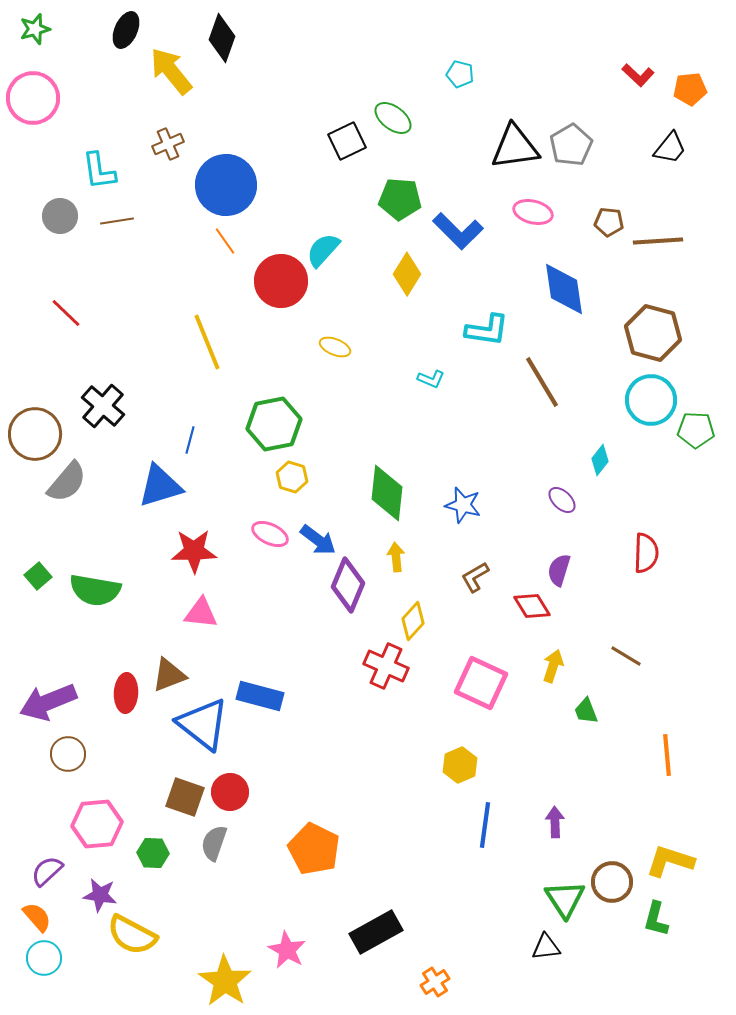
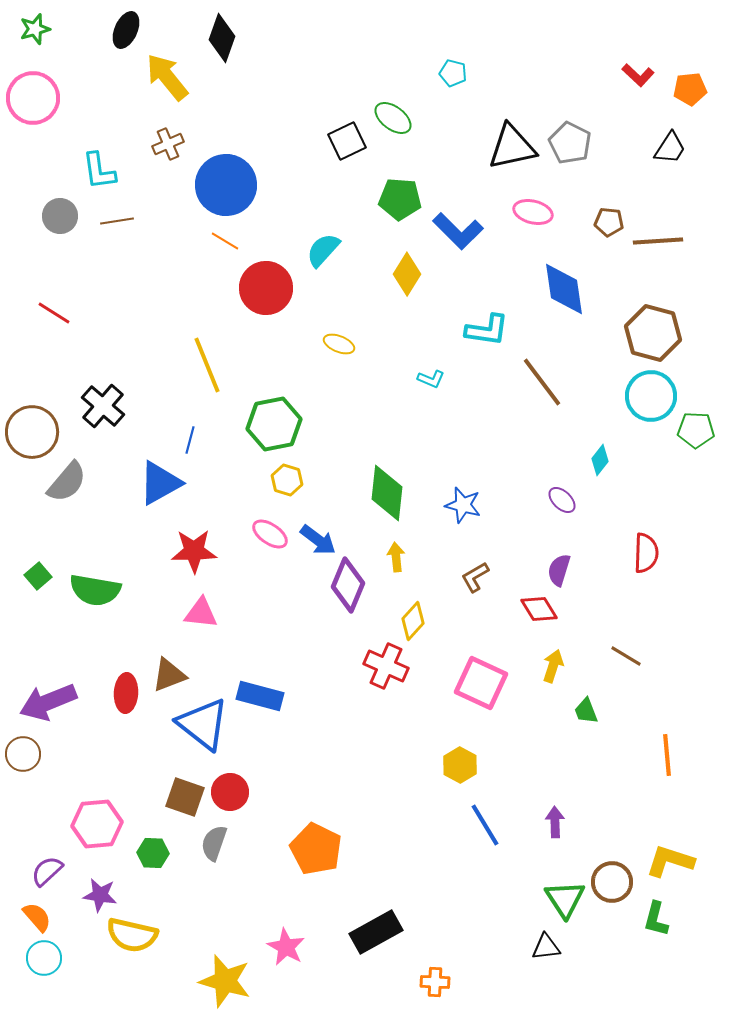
yellow arrow at (171, 71): moved 4 px left, 6 px down
cyan pentagon at (460, 74): moved 7 px left, 1 px up
gray pentagon at (571, 145): moved 1 px left, 2 px up; rotated 15 degrees counterclockwise
black triangle at (515, 147): moved 3 px left; rotated 4 degrees counterclockwise
black trapezoid at (670, 148): rotated 6 degrees counterclockwise
orange line at (225, 241): rotated 24 degrees counterclockwise
red circle at (281, 281): moved 15 px left, 7 px down
red line at (66, 313): moved 12 px left; rotated 12 degrees counterclockwise
yellow line at (207, 342): moved 23 px down
yellow ellipse at (335, 347): moved 4 px right, 3 px up
brown line at (542, 382): rotated 6 degrees counterclockwise
cyan circle at (651, 400): moved 4 px up
brown circle at (35, 434): moved 3 px left, 2 px up
yellow hexagon at (292, 477): moved 5 px left, 3 px down
blue triangle at (160, 486): moved 3 px up; rotated 12 degrees counterclockwise
pink ellipse at (270, 534): rotated 9 degrees clockwise
red diamond at (532, 606): moved 7 px right, 3 px down
brown circle at (68, 754): moved 45 px left
yellow hexagon at (460, 765): rotated 8 degrees counterclockwise
blue line at (485, 825): rotated 39 degrees counterclockwise
orange pentagon at (314, 849): moved 2 px right
yellow semicircle at (132, 935): rotated 15 degrees counterclockwise
pink star at (287, 950): moved 1 px left, 3 px up
yellow star at (225, 981): rotated 18 degrees counterclockwise
orange cross at (435, 982): rotated 36 degrees clockwise
